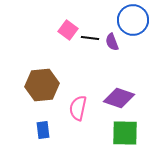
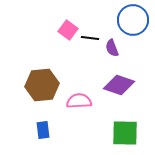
purple semicircle: moved 6 px down
purple diamond: moved 13 px up
pink semicircle: moved 1 px right, 7 px up; rotated 75 degrees clockwise
